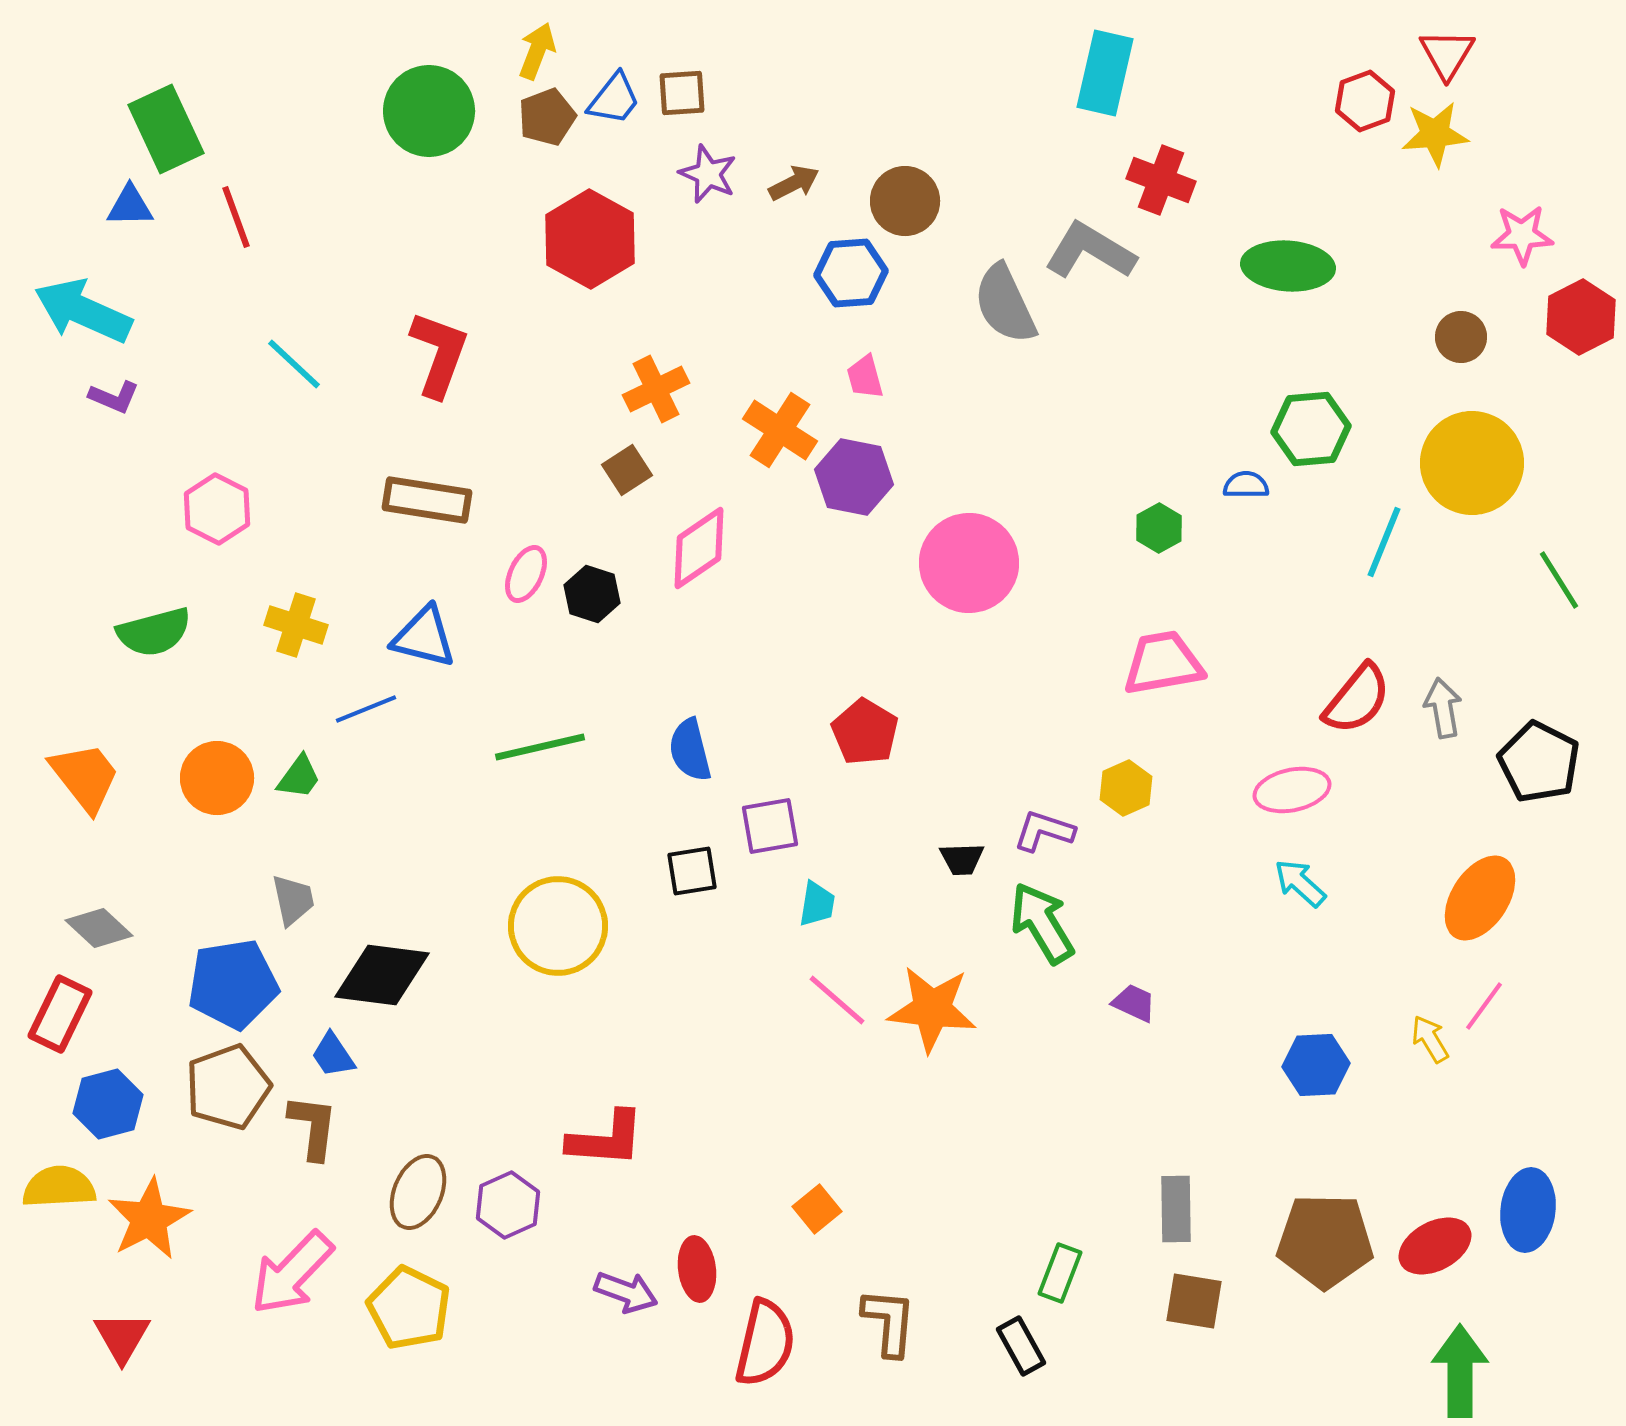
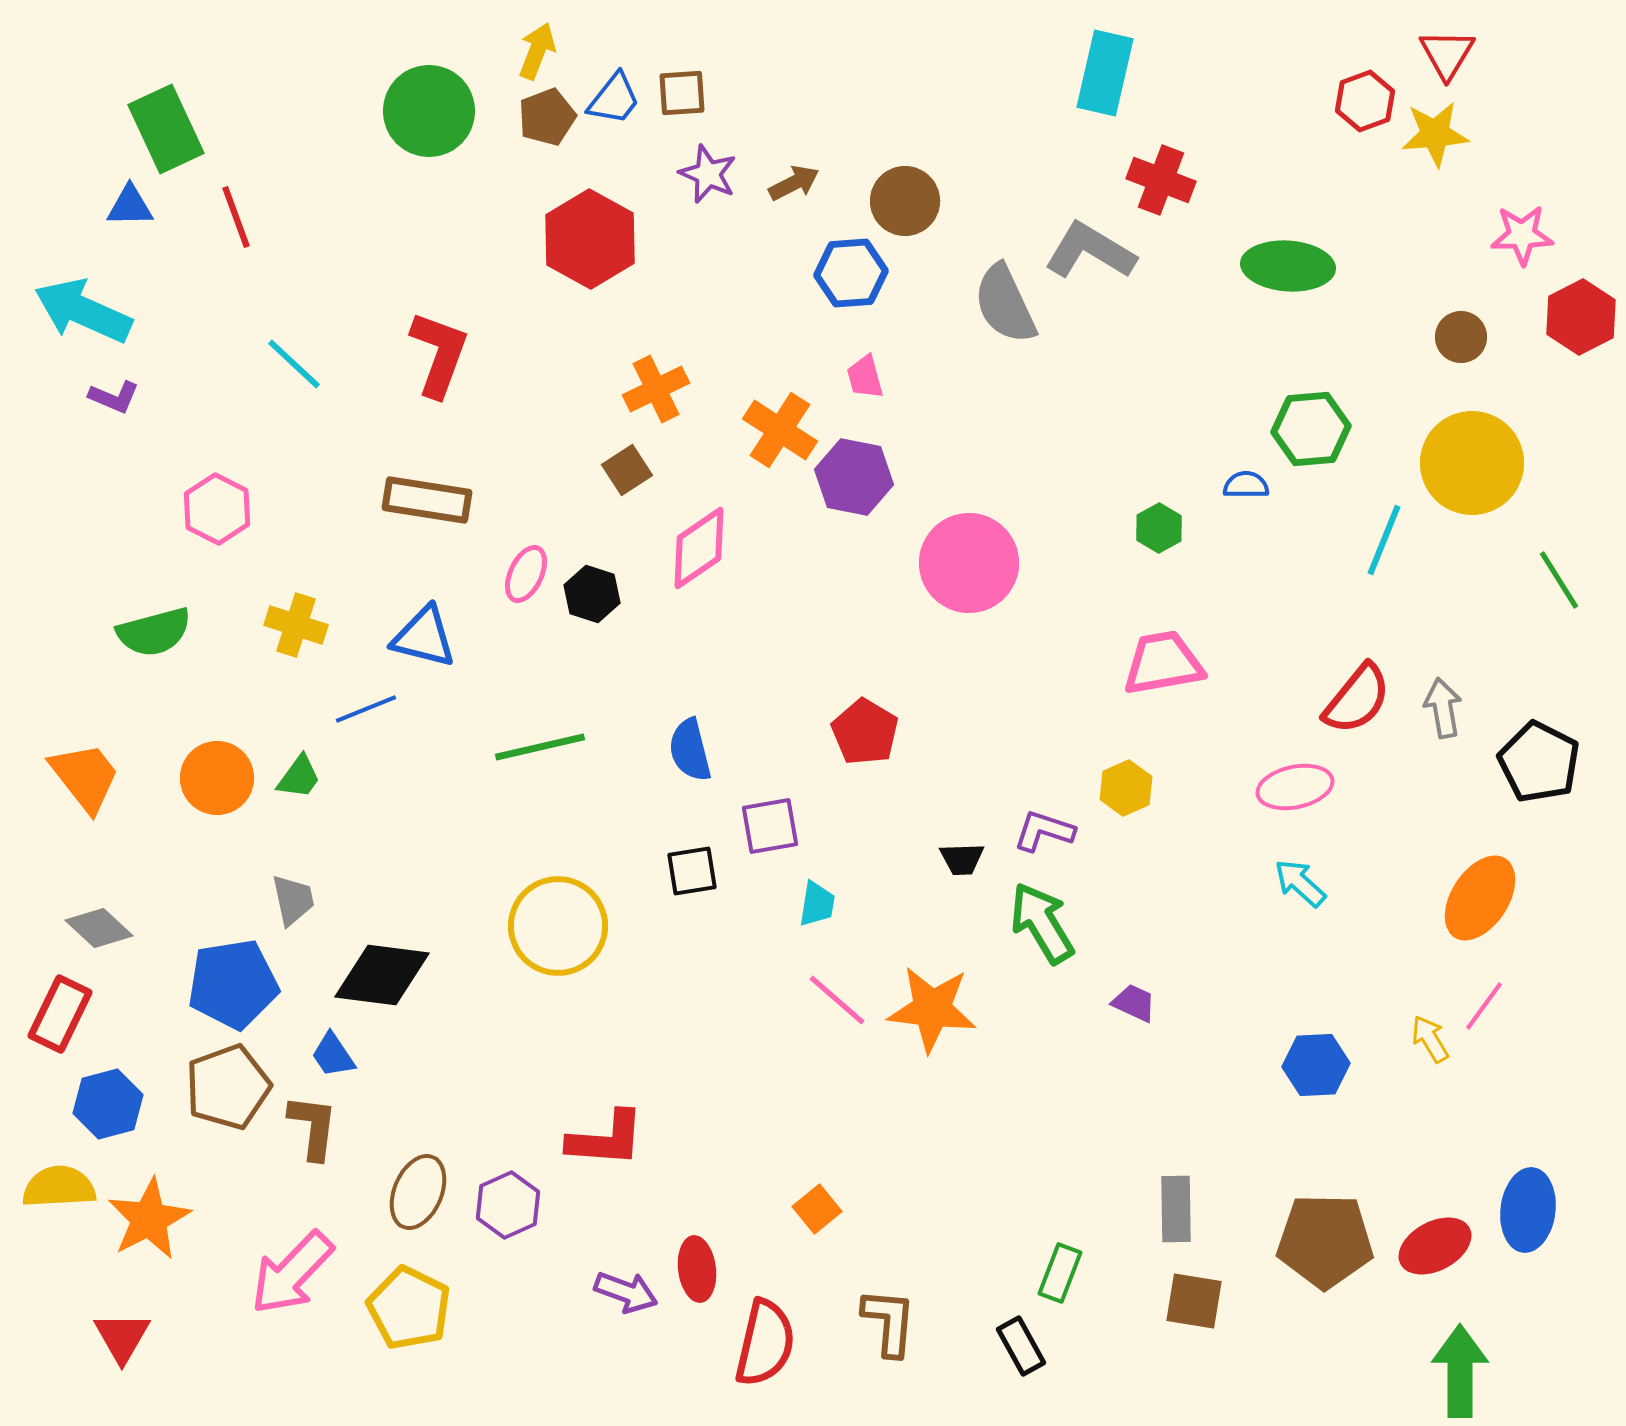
cyan line at (1384, 542): moved 2 px up
pink ellipse at (1292, 790): moved 3 px right, 3 px up
